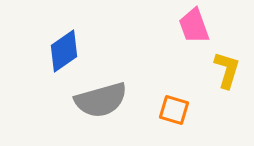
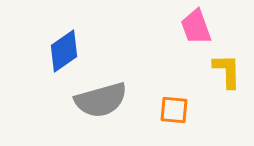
pink trapezoid: moved 2 px right, 1 px down
yellow L-shape: moved 1 px down; rotated 18 degrees counterclockwise
orange square: rotated 12 degrees counterclockwise
